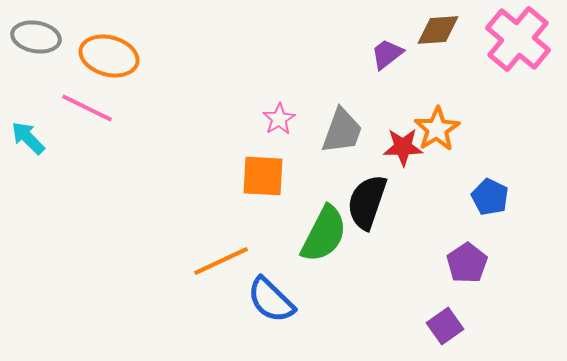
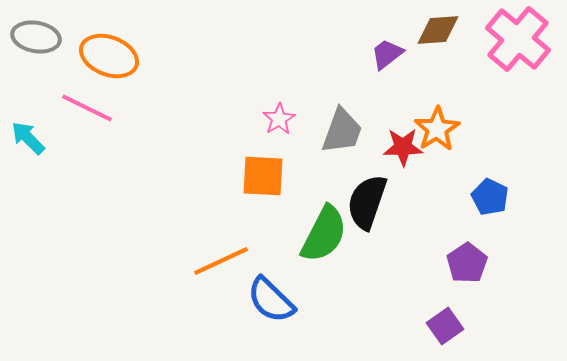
orange ellipse: rotated 6 degrees clockwise
